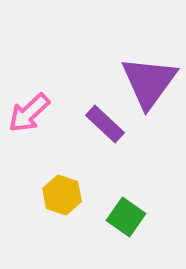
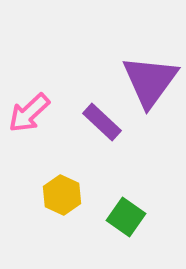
purple triangle: moved 1 px right, 1 px up
purple rectangle: moved 3 px left, 2 px up
yellow hexagon: rotated 6 degrees clockwise
